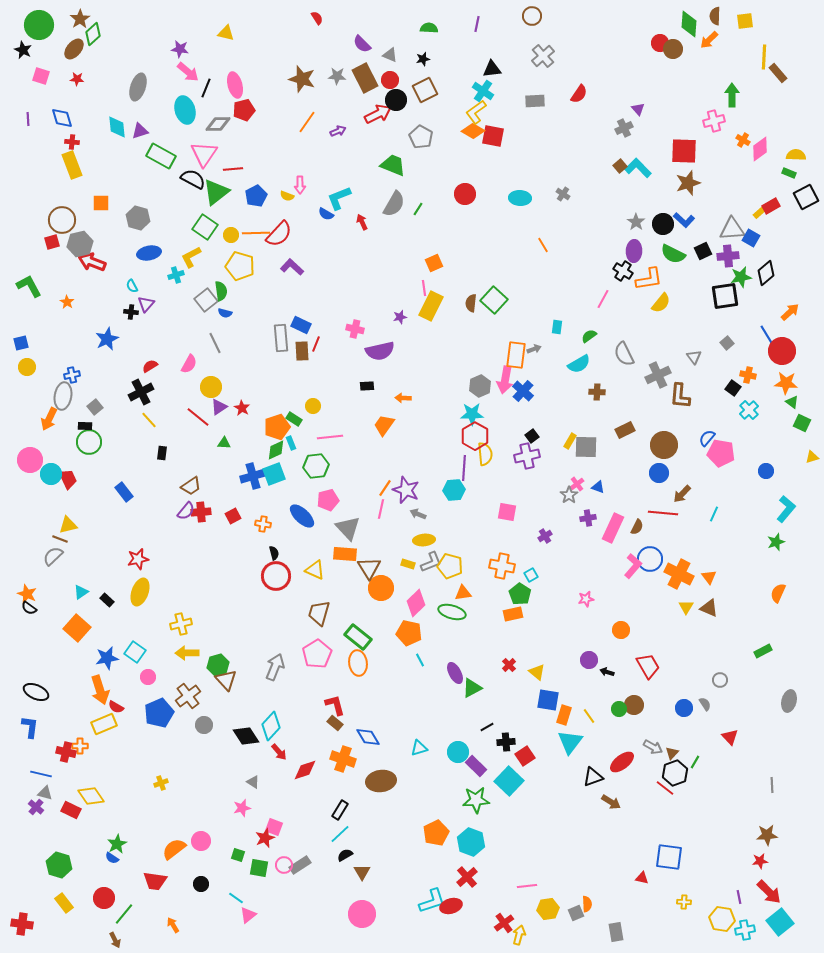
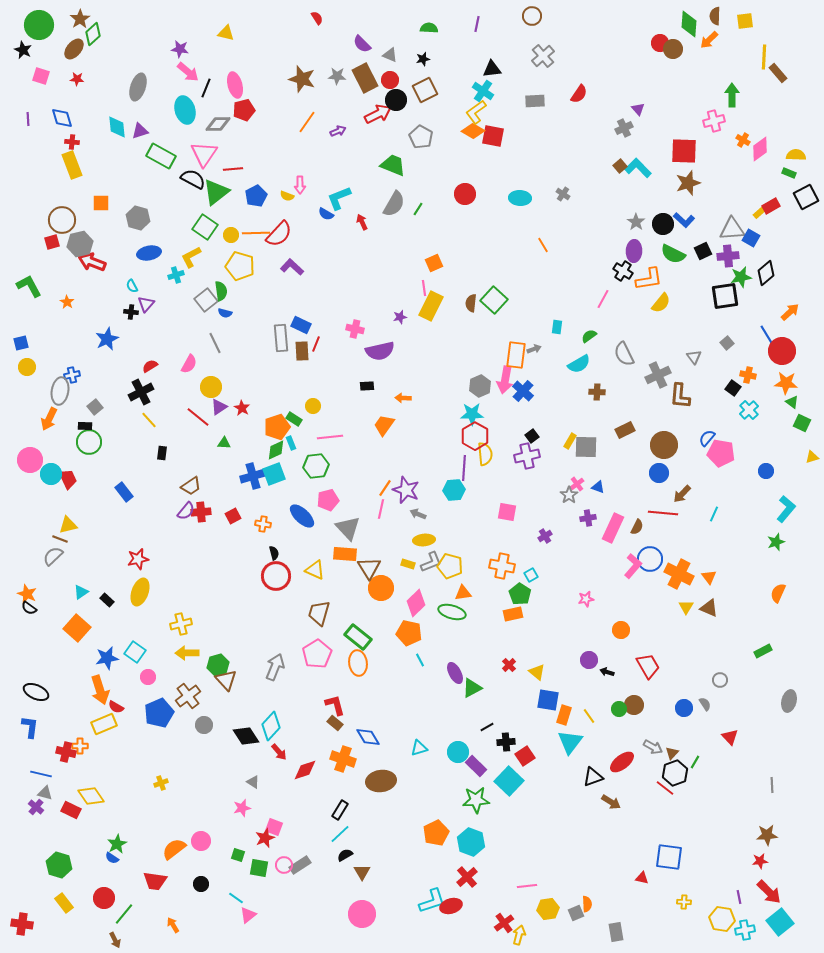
gray ellipse at (63, 396): moved 3 px left, 5 px up
